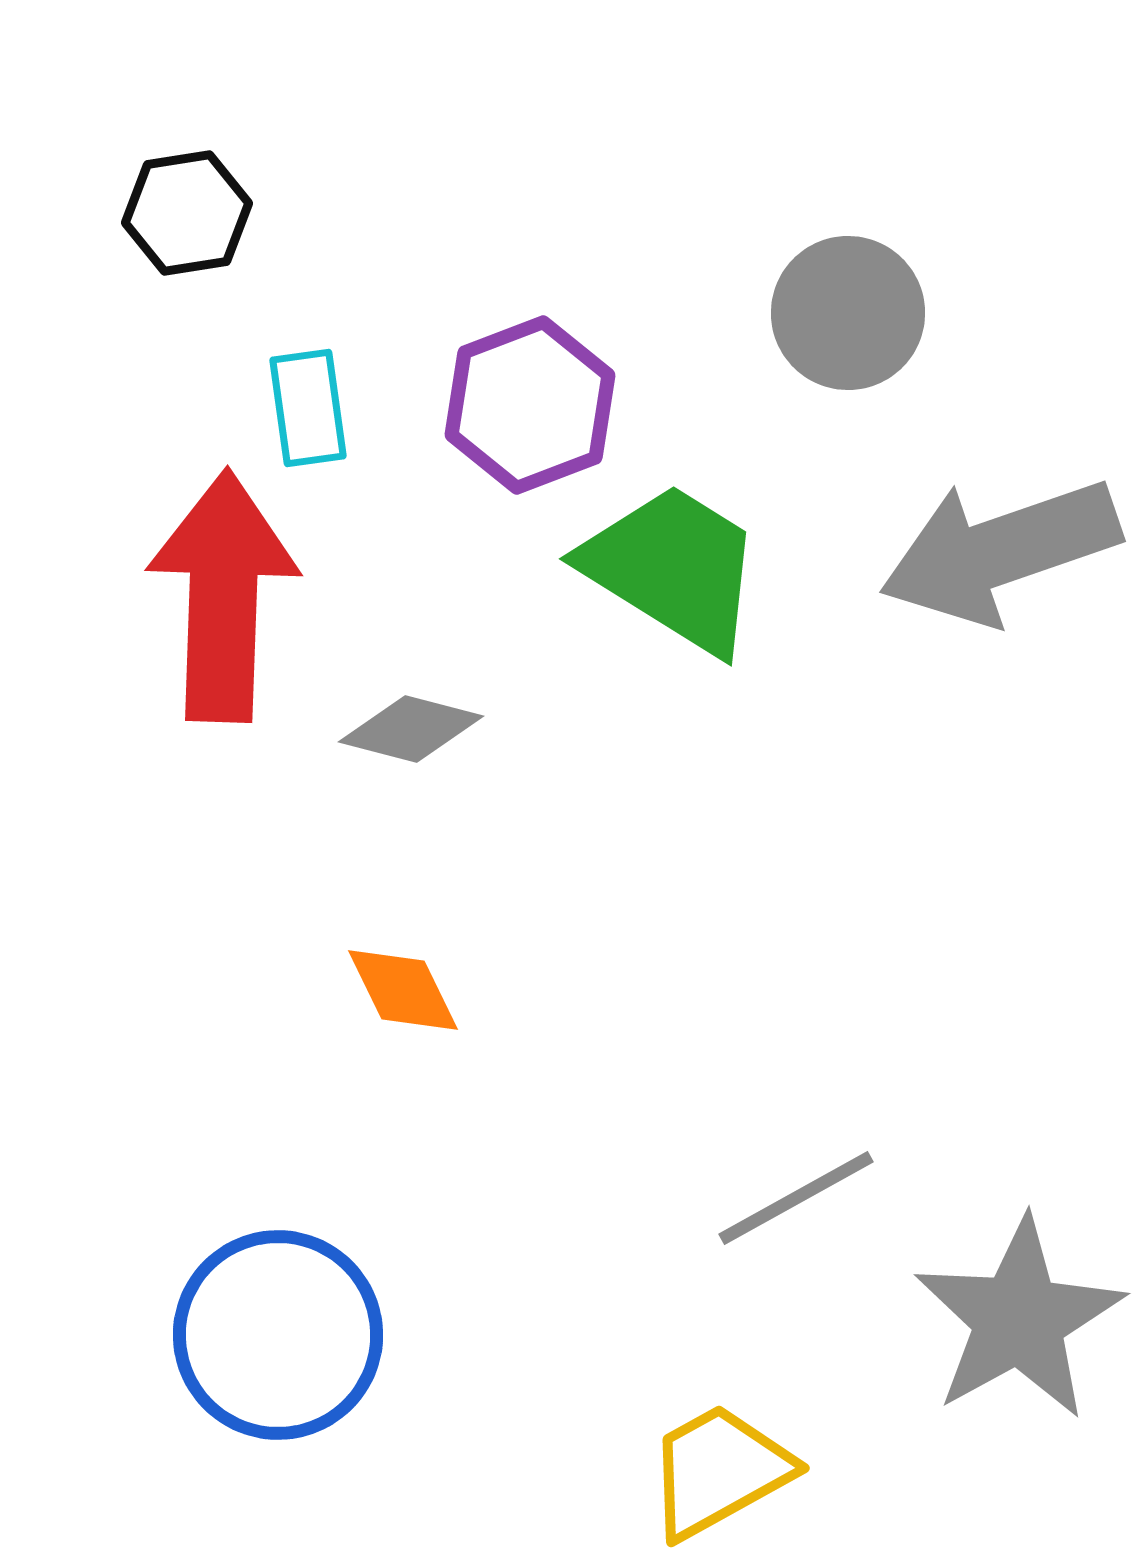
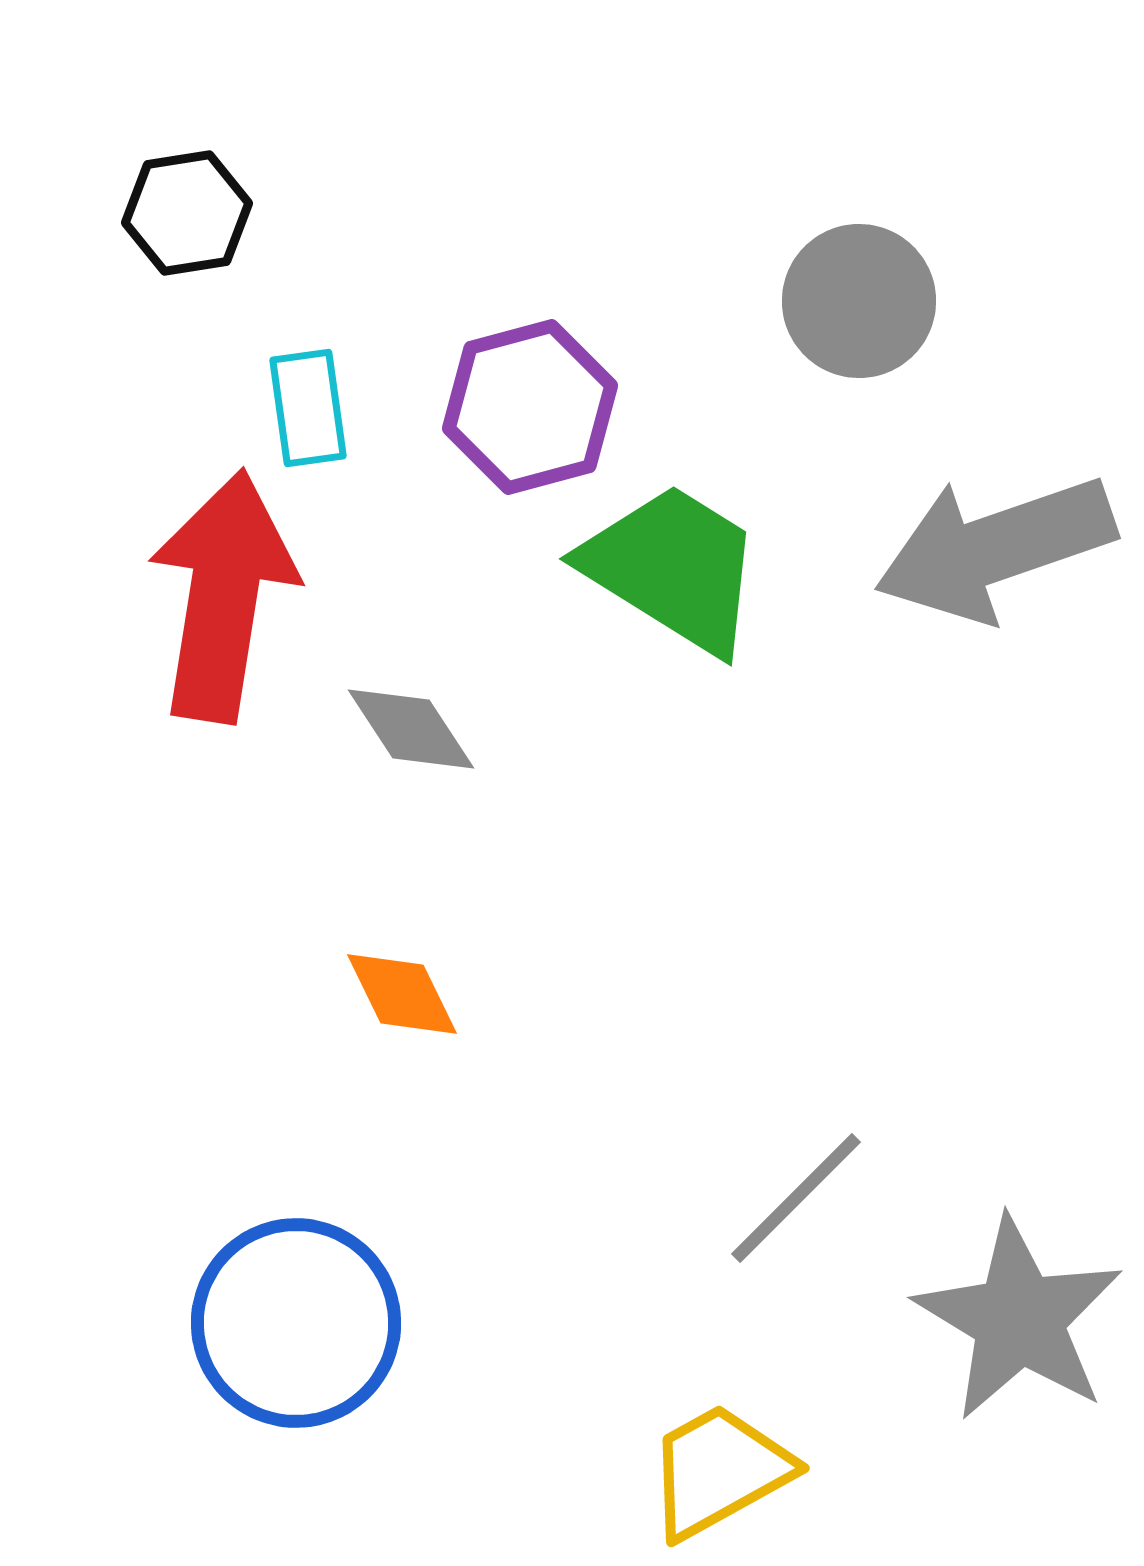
gray circle: moved 11 px right, 12 px up
purple hexagon: moved 2 px down; rotated 6 degrees clockwise
gray arrow: moved 5 px left, 3 px up
red arrow: rotated 7 degrees clockwise
gray diamond: rotated 42 degrees clockwise
orange diamond: moved 1 px left, 4 px down
gray line: rotated 16 degrees counterclockwise
gray star: rotated 12 degrees counterclockwise
blue circle: moved 18 px right, 12 px up
